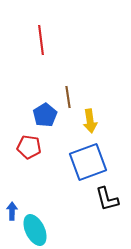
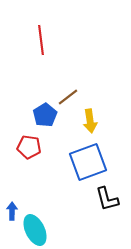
brown line: rotated 60 degrees clockwise
